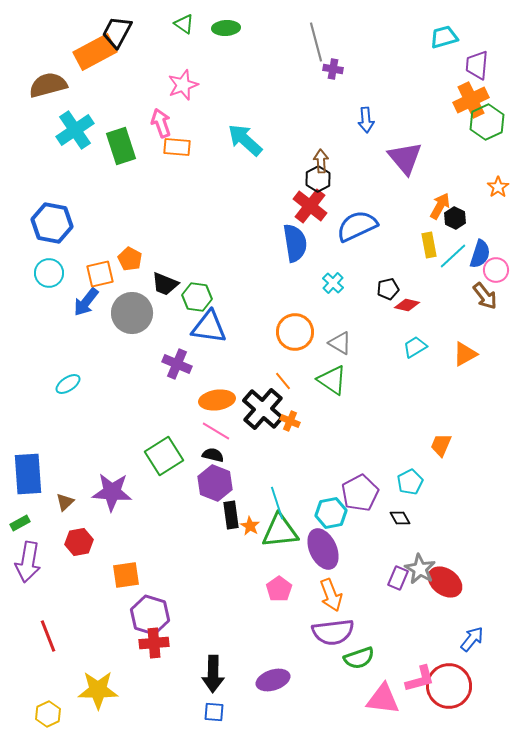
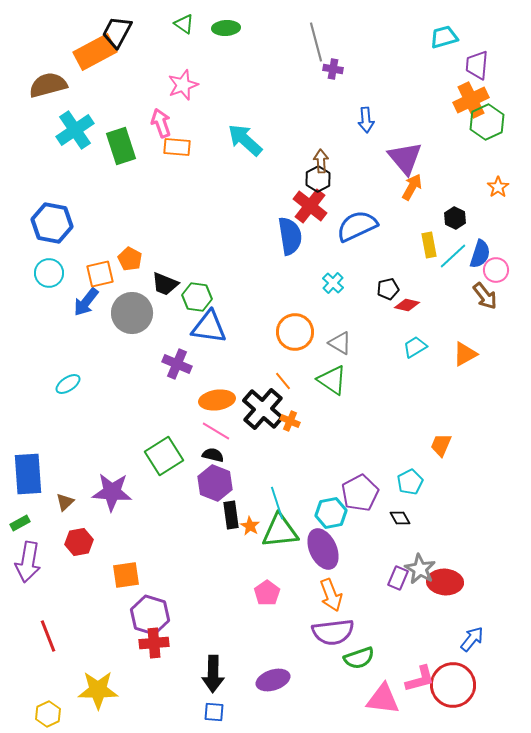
orange arrow at (440, 206): moved 28 px left, 19 px up
blue semicircle at (295, 243): moved 5 px left, 7 px up
red ellipse at (445, 582): rotated 32 degrees counterclockwise
pink pentagon at (279, 589): moved 12 px left, 4 px down
red circle at (449, 686): moved 4 px right, 1 px up
